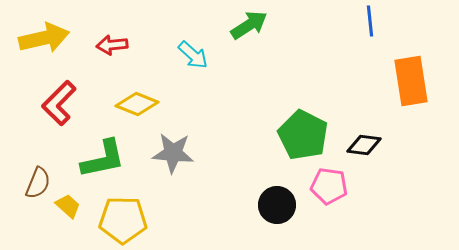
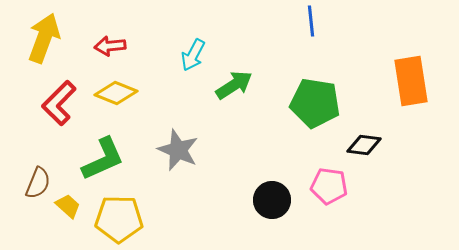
blue line: moved 59 px left
green arrow: moved 15 px left, 60 px down
yellow arrow: rotated 57 degrees counterclockwise
red arrow: moved 2 px left, 1 px down
cyan arrow: rotated 76 degrees clockwise
yellow diamond: moved 21 px left, 11 px up
green pentagon: moved 12 px right, 32 px up; rotated 18 degrees counterclockwise
gray star: moved 5 px right, 3 px up; rotated 18 degrees clockwise
green L-shape: rotated 12 degrees counterclockwise
black circle: moved 5 px left, 5 px up
yellow pentagon: moved 4 px left, 1 px up
